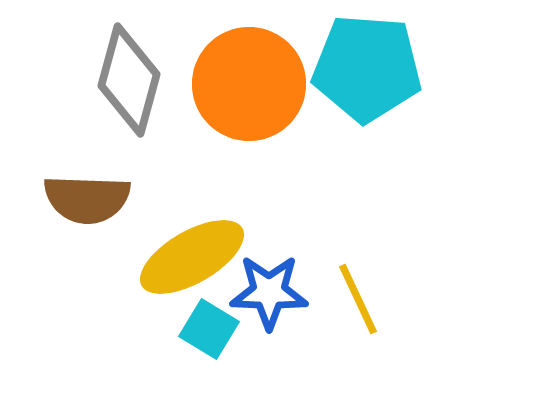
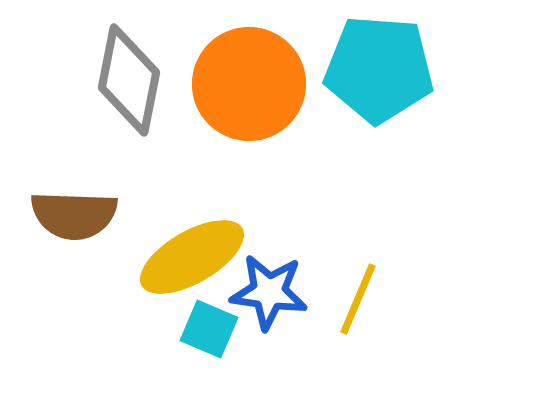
cyan pentagon: moved 12 px right, 1 px down
gray diamond: rotated 4 degrees counterclockwise
brown semicircle: moved 13 px left, 16 px down
blue star: rotated 6 degrees clockwise
yellow line: rotated 48 degrees clockwise
cyan square: rotated 8 degrees counterclockwise
